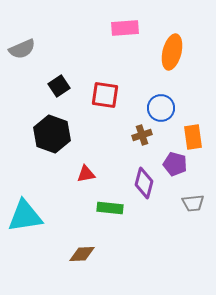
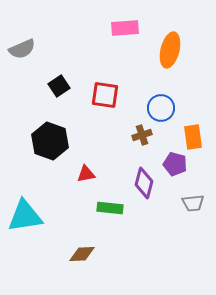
orange ellipse: moved 2 px left, 2 px up
black hexagon: moved 2 px left, 7 px down
